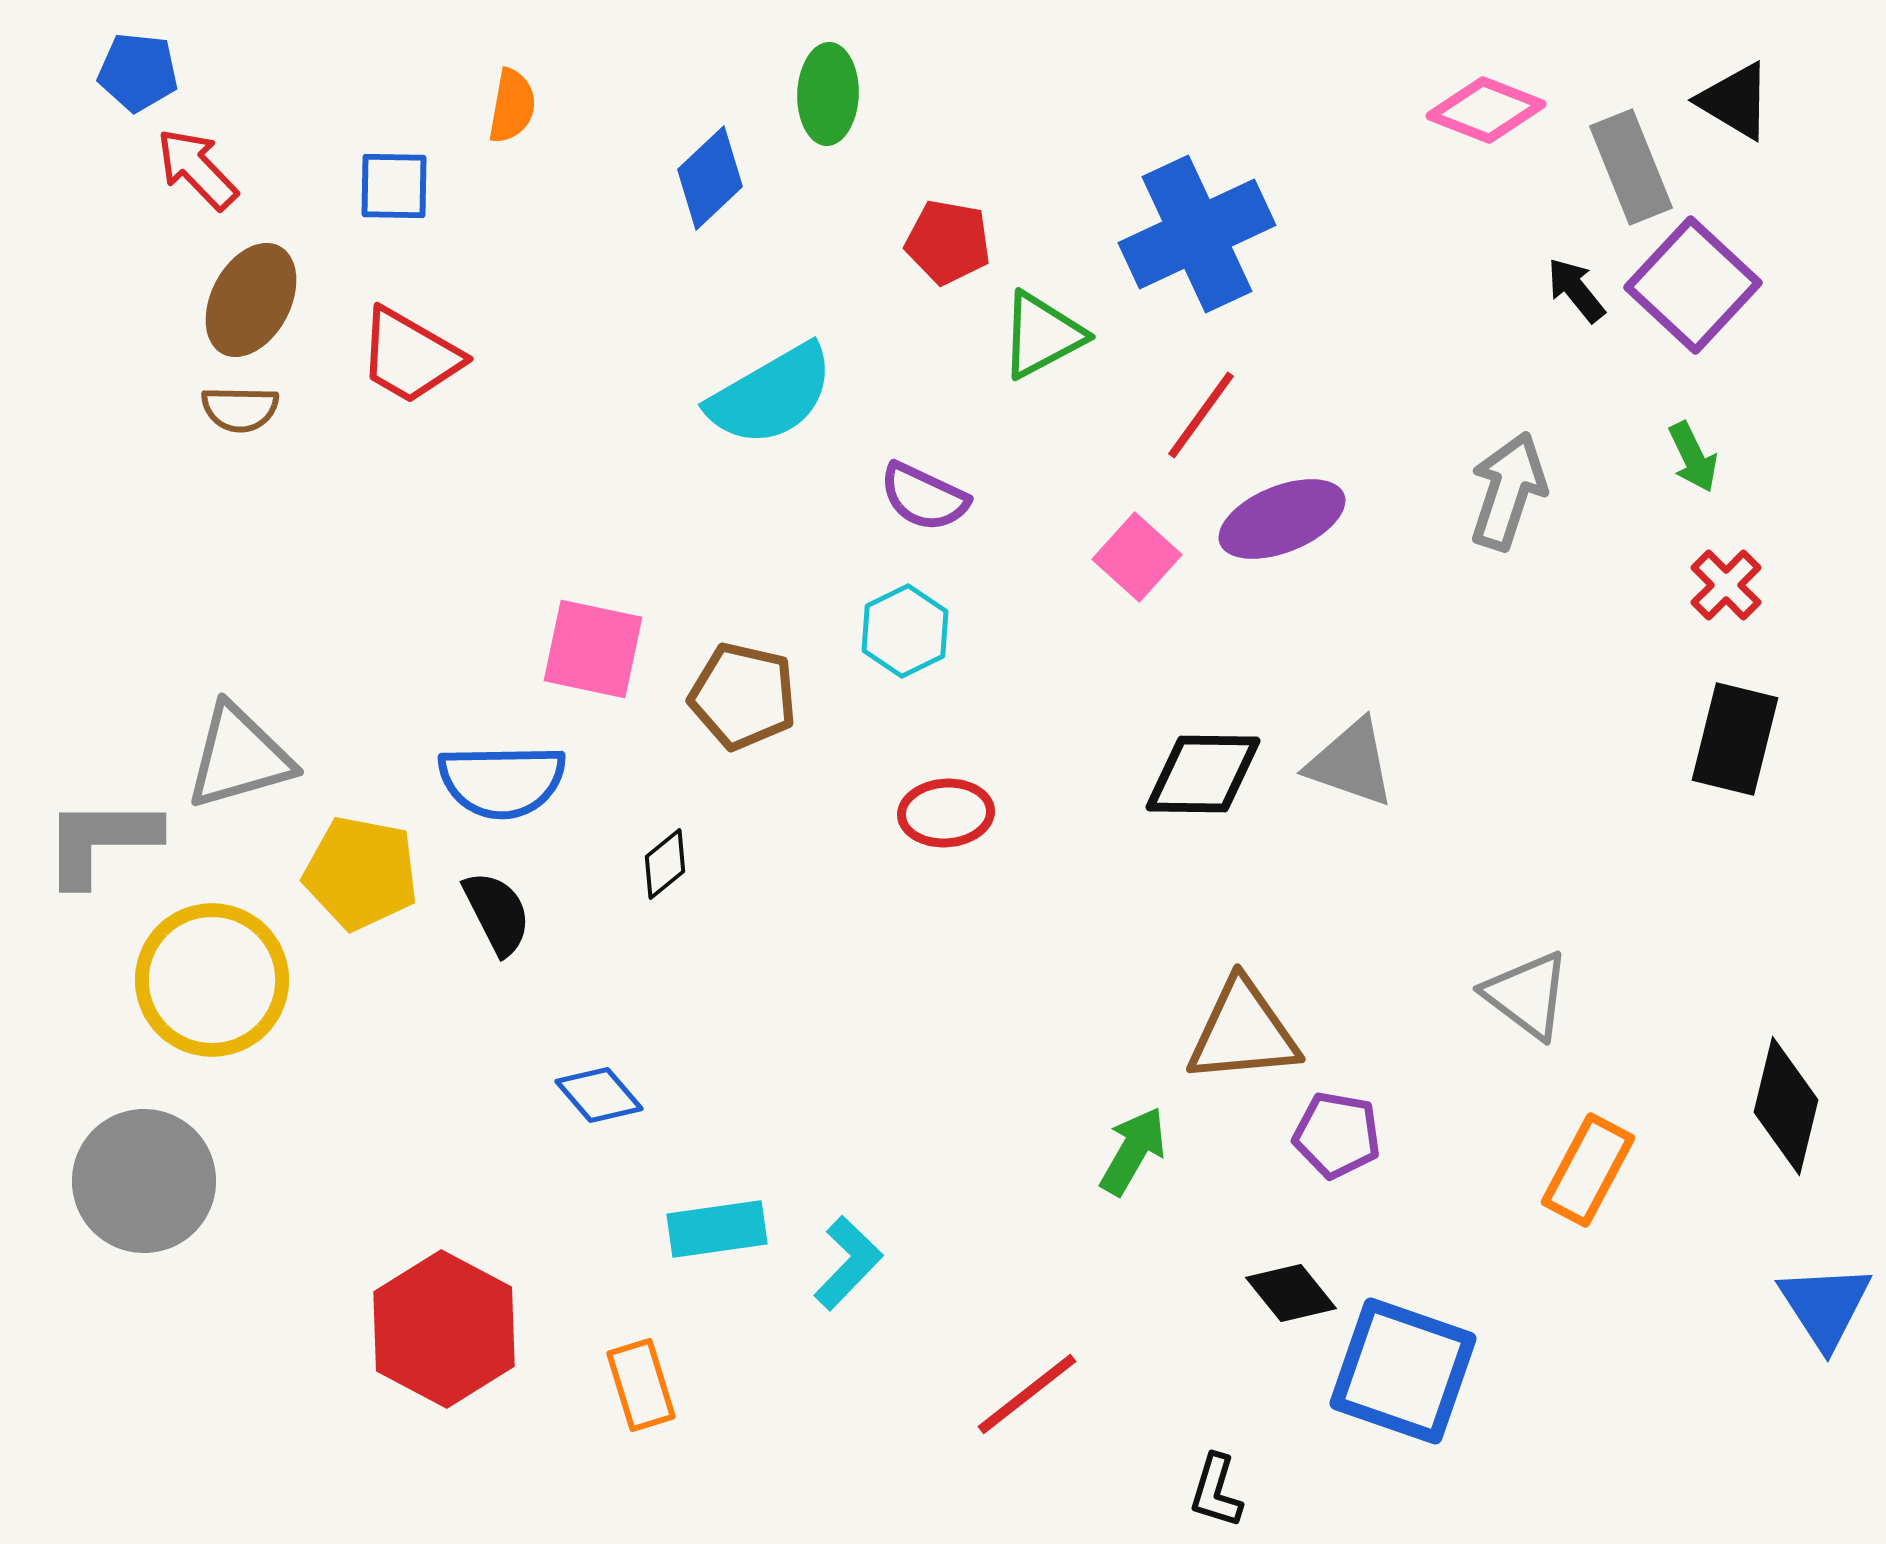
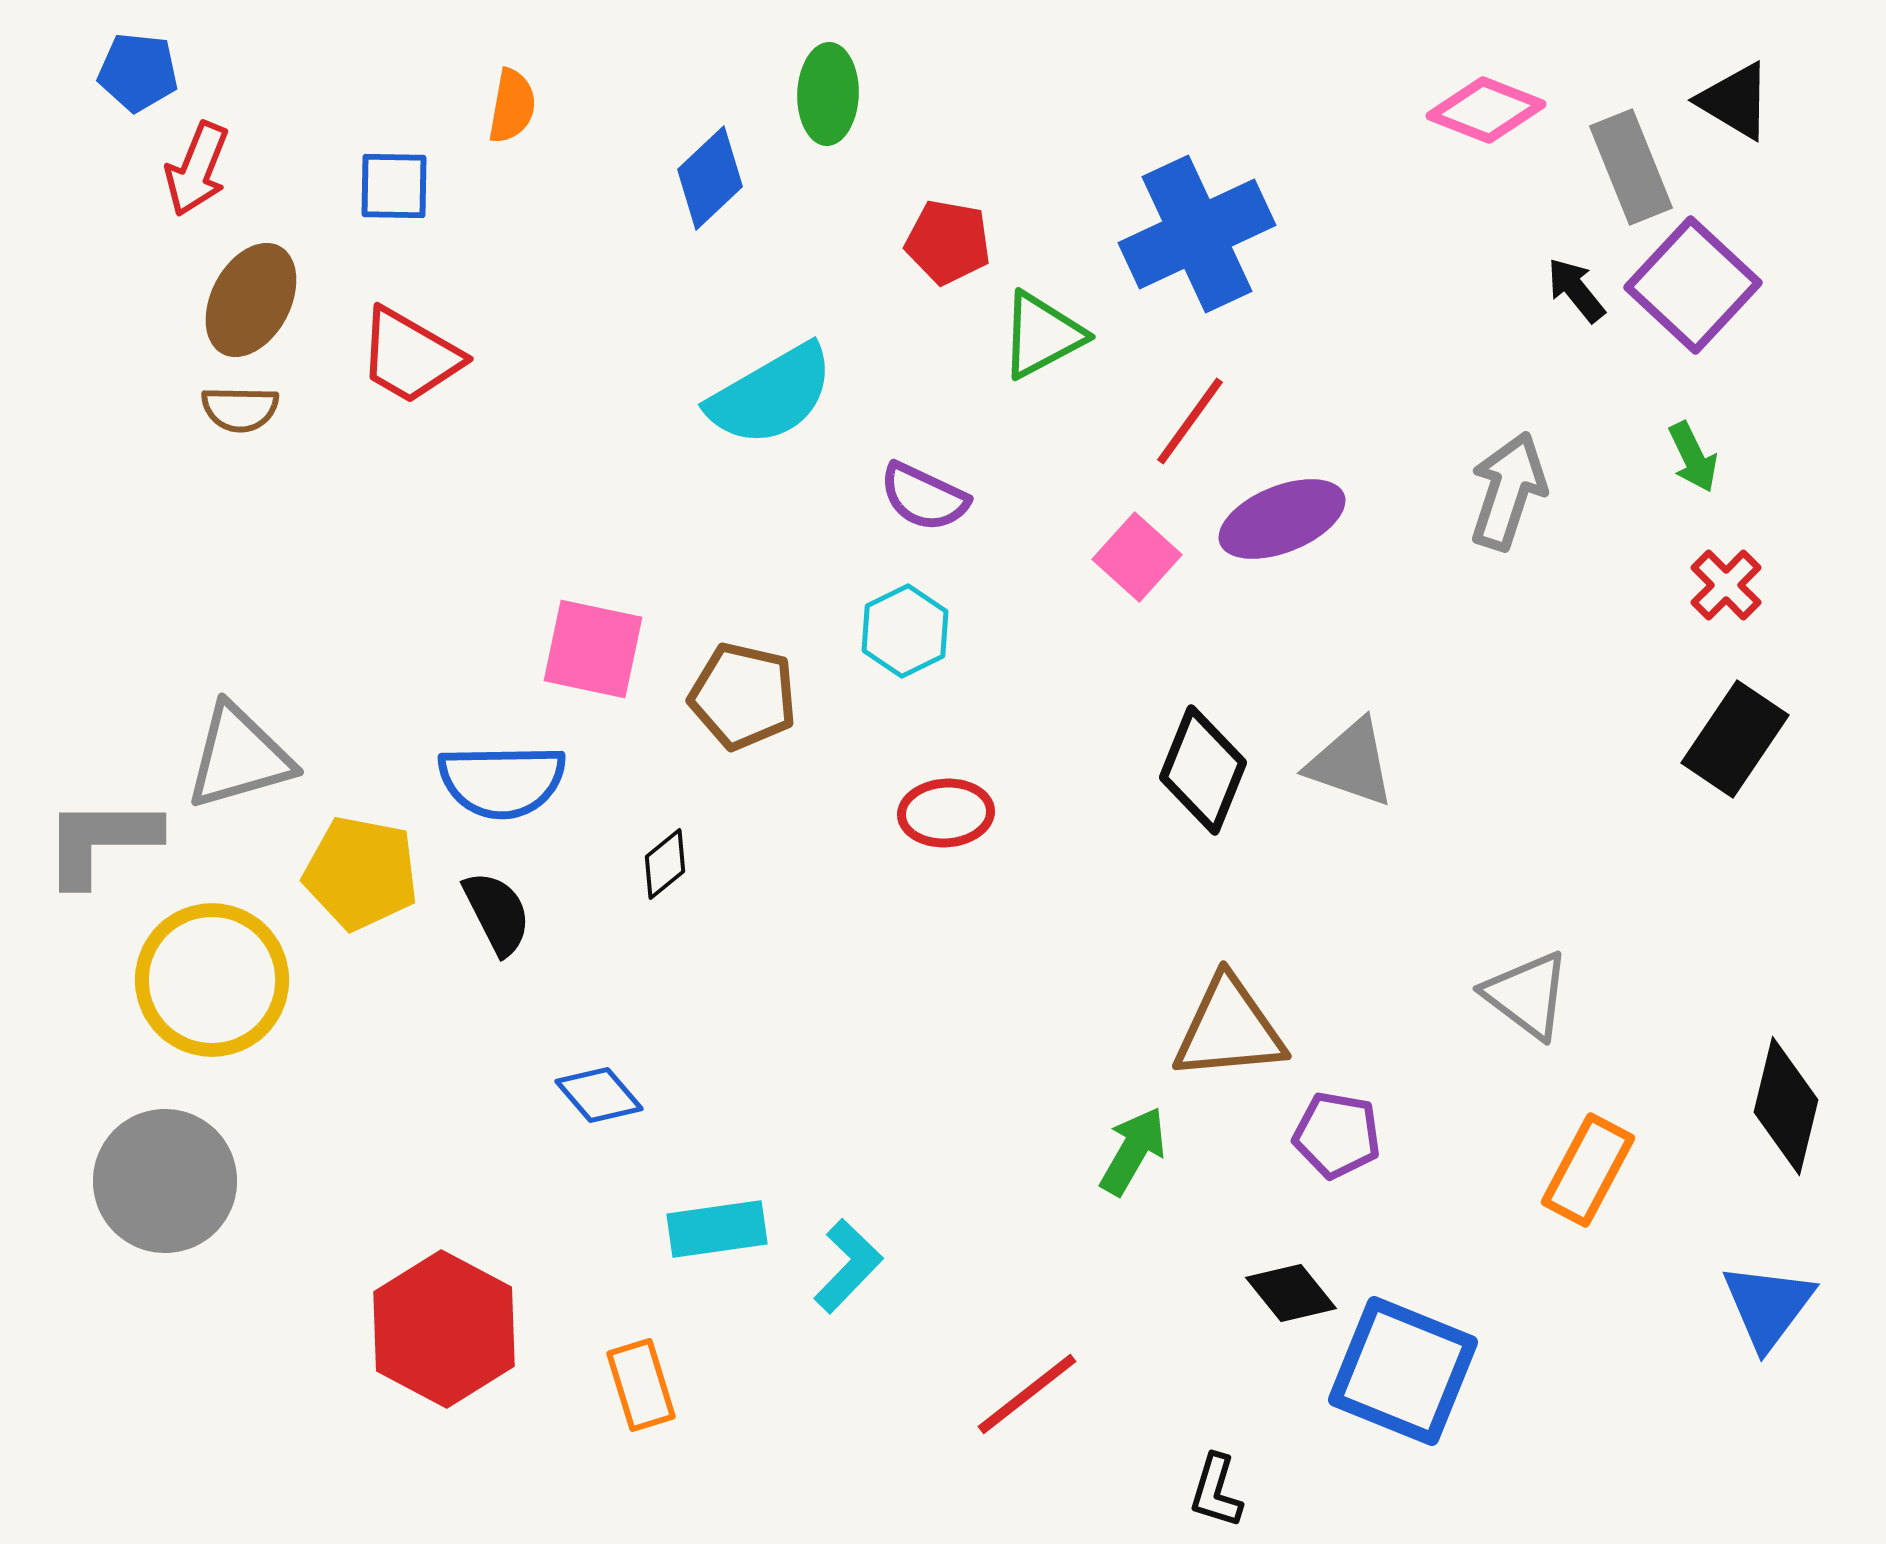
red arrow at (197, 169): rotated 114 degrees counterclockwise
red line at (1201, 415): moved 11 px left, 6 px down
black rectangle at (1735, 739): rotated 20 degrees clockwise
black diamond at (1203, 774): moved 4 px up; rotated 69 degrees counterclockwise
brown triangle at (1243, 1032): moved 14 px left, 3 px up
gray circle at (144, 1181): moved 21 px right
cyan L-shape at (848, 1263): moved 3 px down
blue triangle at (1825, 1306): moved 57 px left; rotated 10 degrees clockwise
blue square at (1403, 1371): rotated 3 degrees clockwise
